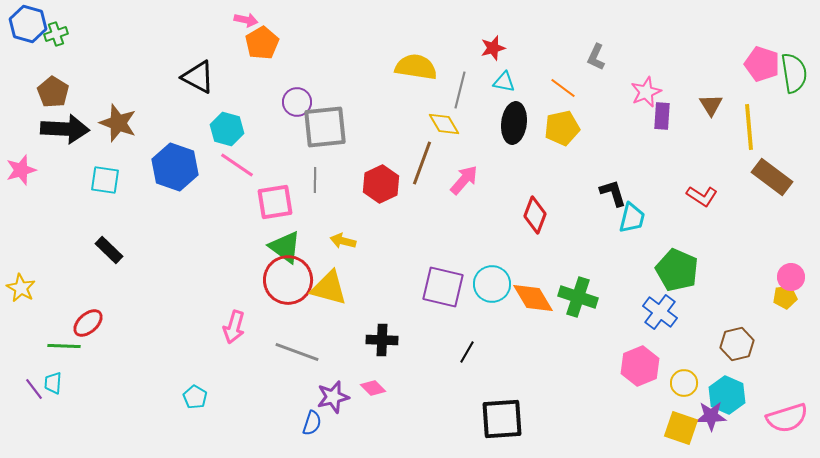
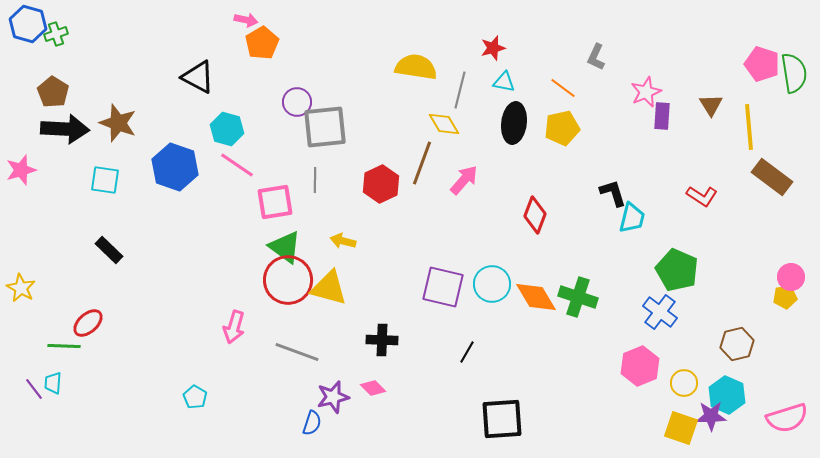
orange diamond at (533, 298): moved 3 px right, 1 px up
